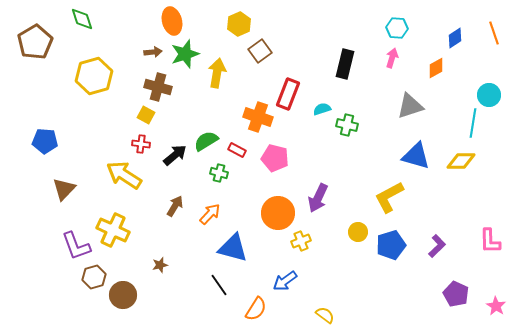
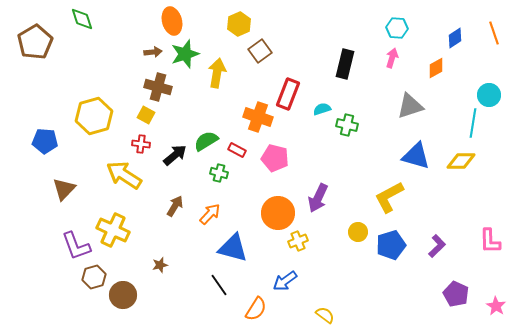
yellow hexagon at (94, 76): moved 40 px down
yellow cross at (301, 241): moved 3 px left
